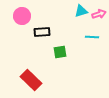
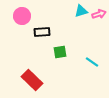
cyan line: moved 25 px down; rotated 32 degrees clockwise
red rectangle: moved 1 px right
